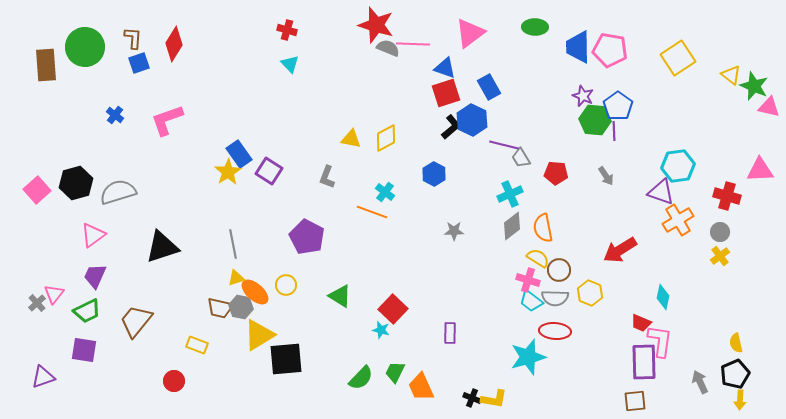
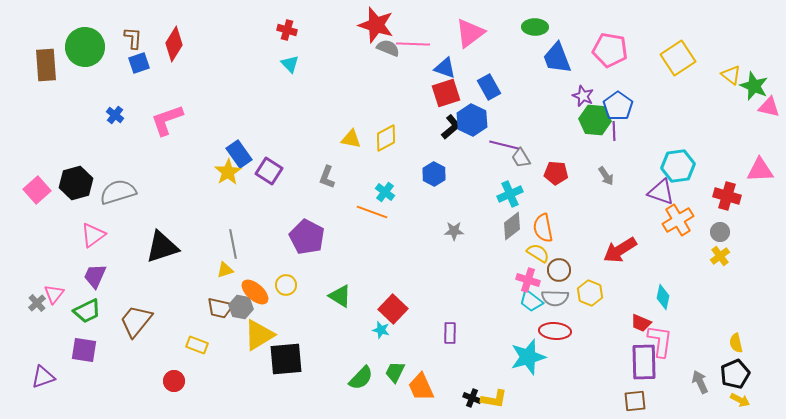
blue trapezoid at (578, 47): moved 21 px left, 11 px down; rotated 20 degrees counterclockwise
yellow semicircle at (538, 258): moved 5 px up
yellow triangle at (236, 278): moved 11 px left, 8 px up
yellow arrow at (740, 400): rotated 66 degrees counterclockwise
